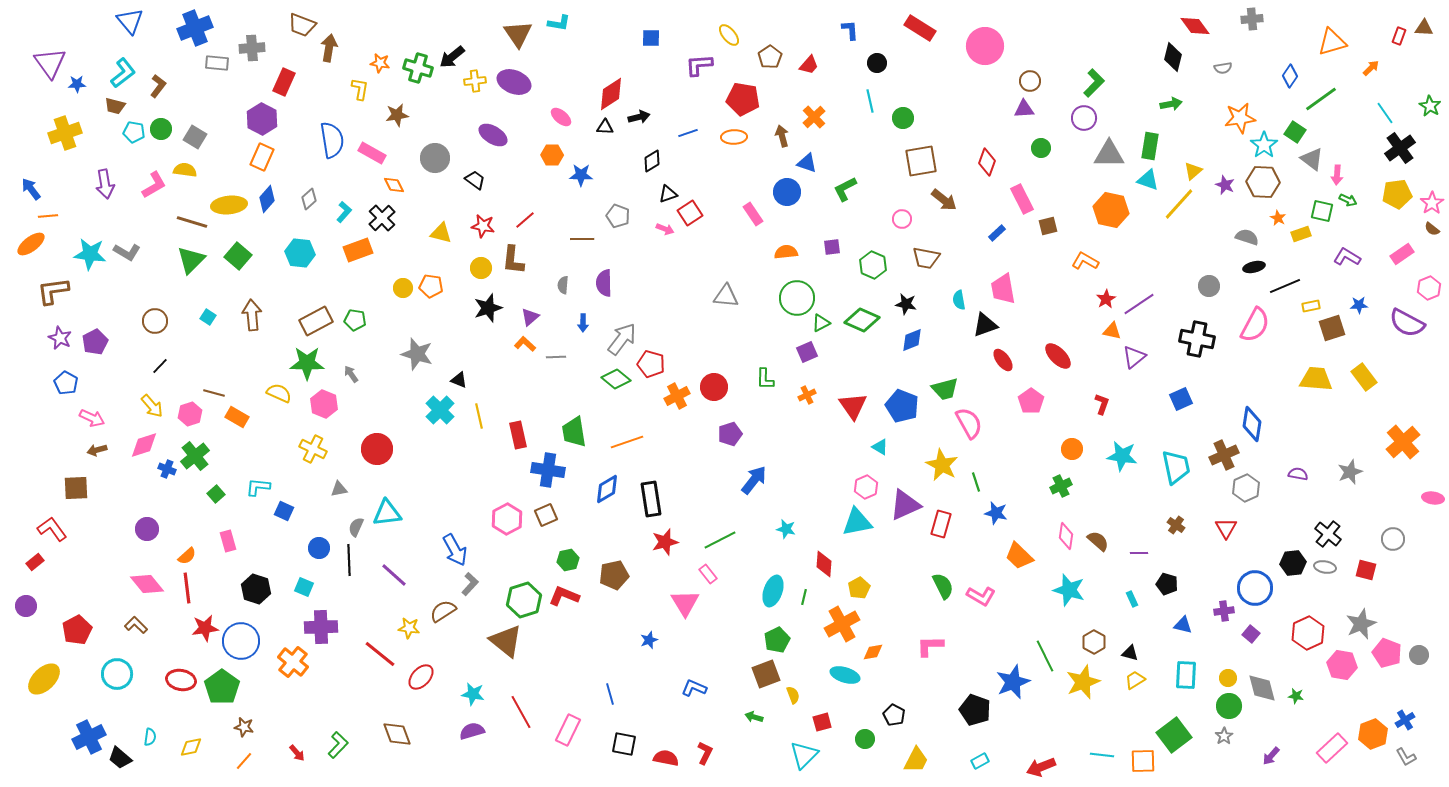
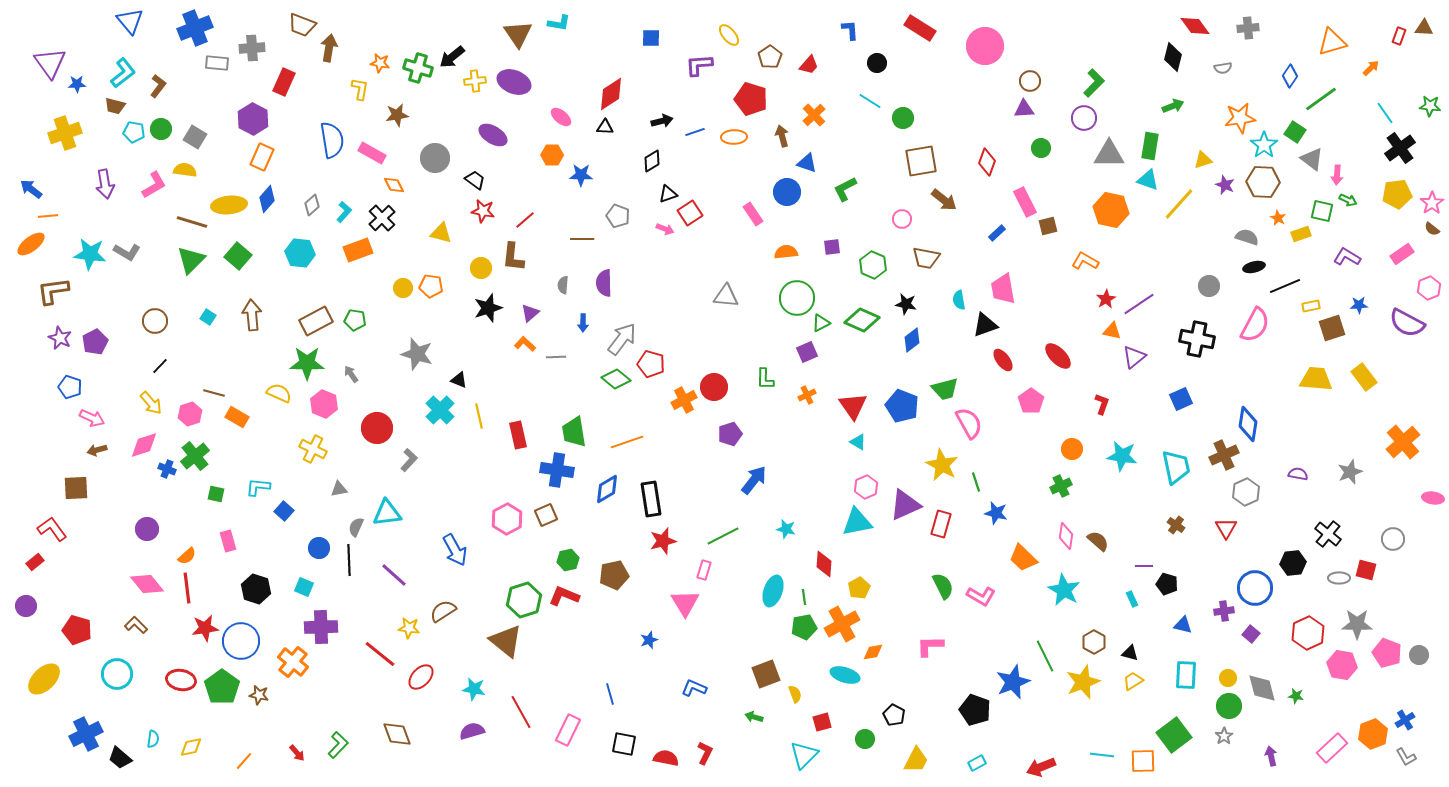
gray cross at (1252, 19): moved 4 px left, 9 px down
red pentagon at (743, 99): moved 8 px right; rotated 8 degrees clockwise
cyan line at (870, 101): rotated 45 degrees counterclockwise
green arrow at (1171, 104): moved 2 px right, 2 px down; rotated 10 degrees counterclockwise
green star at (1430, 106): rotated 25 degrees counterclockwise
black arrow at (639, 117): moved 23 px right, 4 px down
orange cross at (814, 117): moved 2 px up
purple hexagon at (262, 119): moved 9 px left
blue line at (688, 133): moved 7 px right, 1 px up
yellow triangle at (1193, 171): moved 10 px right, 11 px up; rotated 24 degrees clockwise
blue arrow at (31, 189): rotated 15 degrees counterclockwise
gray diamond at (309, 199): moved 3 px right, 6 px down
pink rectangle at (1022, 199): moved 3 px right, 3 px down
red star at (483, 226): moved 15 px up
brown L-shape at (513, 260): moved 3 px up
purple triangle at (530, 317): moved 4 px up
blue diamond at (912, 340): rotated 15 degrees counterclockwise
blue pentagon at (66, 383): moved 4 px right, 4 px down; rotated 10 degrees counterclockwise
orange cross at (677, 396): moved 7 px right, 4 px down
yellow arrow at (152, 406): moved 1 px left, 3 px up
blue diamond at (1252, 424): moved 4 px left
cyan triangle at (880, 447): moved 22 px left, 5 px up
red circle at (377, 449): moved 21 px up
blue cross at (548, 470): moved 9 px right
gray hexagon at (1246, 488): moved 4 px down
green square at (216, 494): rotated 36 degrees counterclockwise
blue square at (284, 511): rotated 18 degrees clockwise
green line at (720, 540): moved 3 px right, 4 px up
red star at (665, 542): moved 2 px left, 1 px up
purple line at (1139, 553): moved 5 px right, 13 px down
orange trapezoid at (1019, 556): moved 4 px right, 2 px down
gray ellipse at (1325, 567): moved 14 px right, 11 px down; rotated 10 degrees counterclockwise
pink rectangle at (708, 574): moved 4 px left, 4 px up; rotated 54 degrees clockwise
gray L-shape at (470, 584): moved 61 px left, 124 px up
cyan star at (1069, 590): moved 5 px left; rotated 12 degrees clockwise
green line at (804, 597): rotated 21 degrees counterclockwise
gray star at (1361, 624): moved 4 px left; rotated 24 degrees clockwise
red pentagon at (77, 630): rotated 28 degrees counterclockwise
green pentagon at (777, 640): moved 27 px right, 13 px up; rotated 15 degrees clockwise
yellow trapezoid at (1135, 680): moved 2 px left, 1 px down
cyan star at (473, 694): moved 1 px right, 5 px up
yellow semicircle at (793, 695): moved 2 px right, 1 px up
brown star at (244, 727): moved 15 px right, 32 px up
blue cross at (89, 737): moved 3 px left, 3 px up
cyan semicircle at (150, 737): moved 3 px right, 2 px down
purple arrow at (1271, 756): rotated 126 degrees clockwise
cyan rectangle at (980, 761): moved 3 px left, 2 px down
